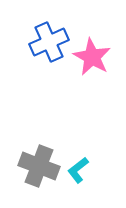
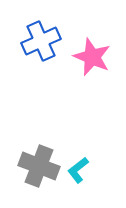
blue cross: moved 8 px left, 1 px up
pink star: rotated 6 degrees counterclockwise
